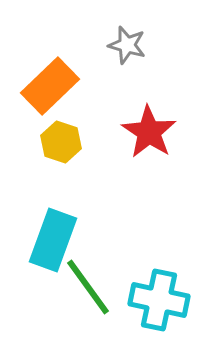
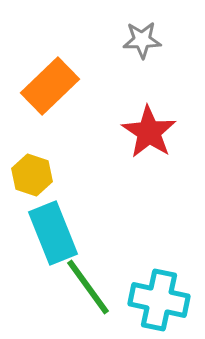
gray star: moved 15 px right, 5 px up; rotated 18 degrees counterclockwise
yellow hexagon: moved 29 px left, 33 px down
cyan rectangle: moved 7 px up; rotated 42 degrees counterclockwise
